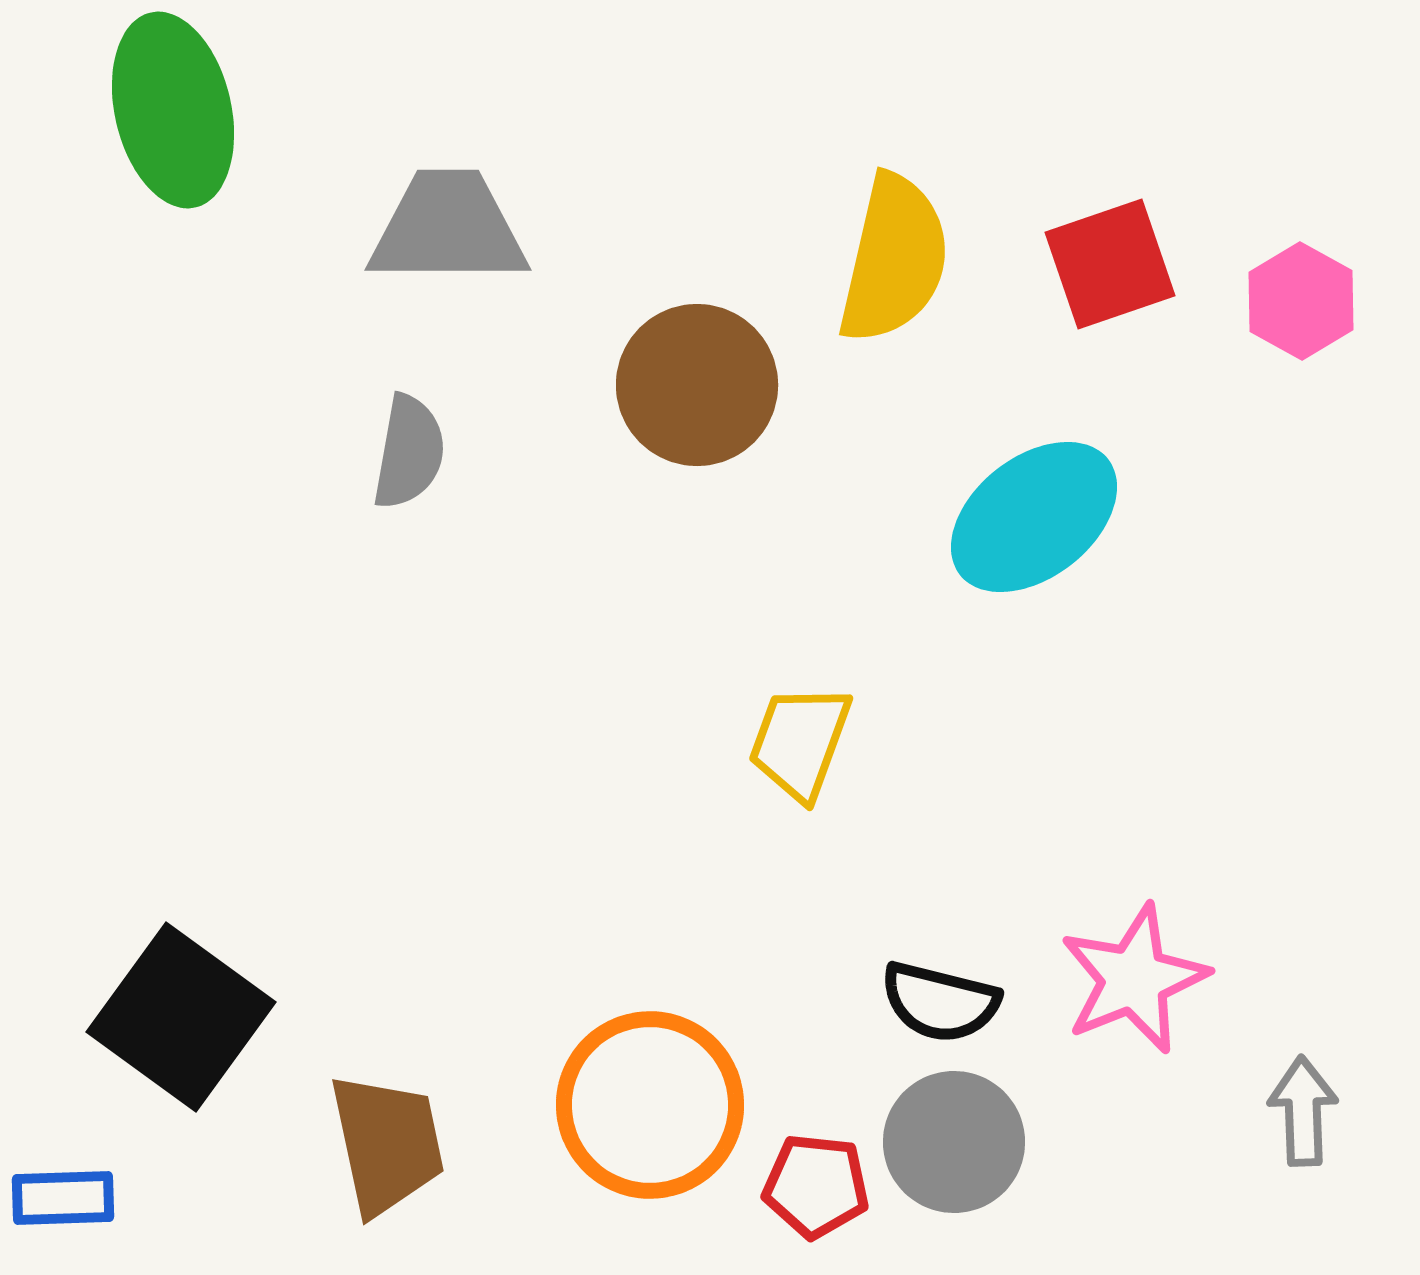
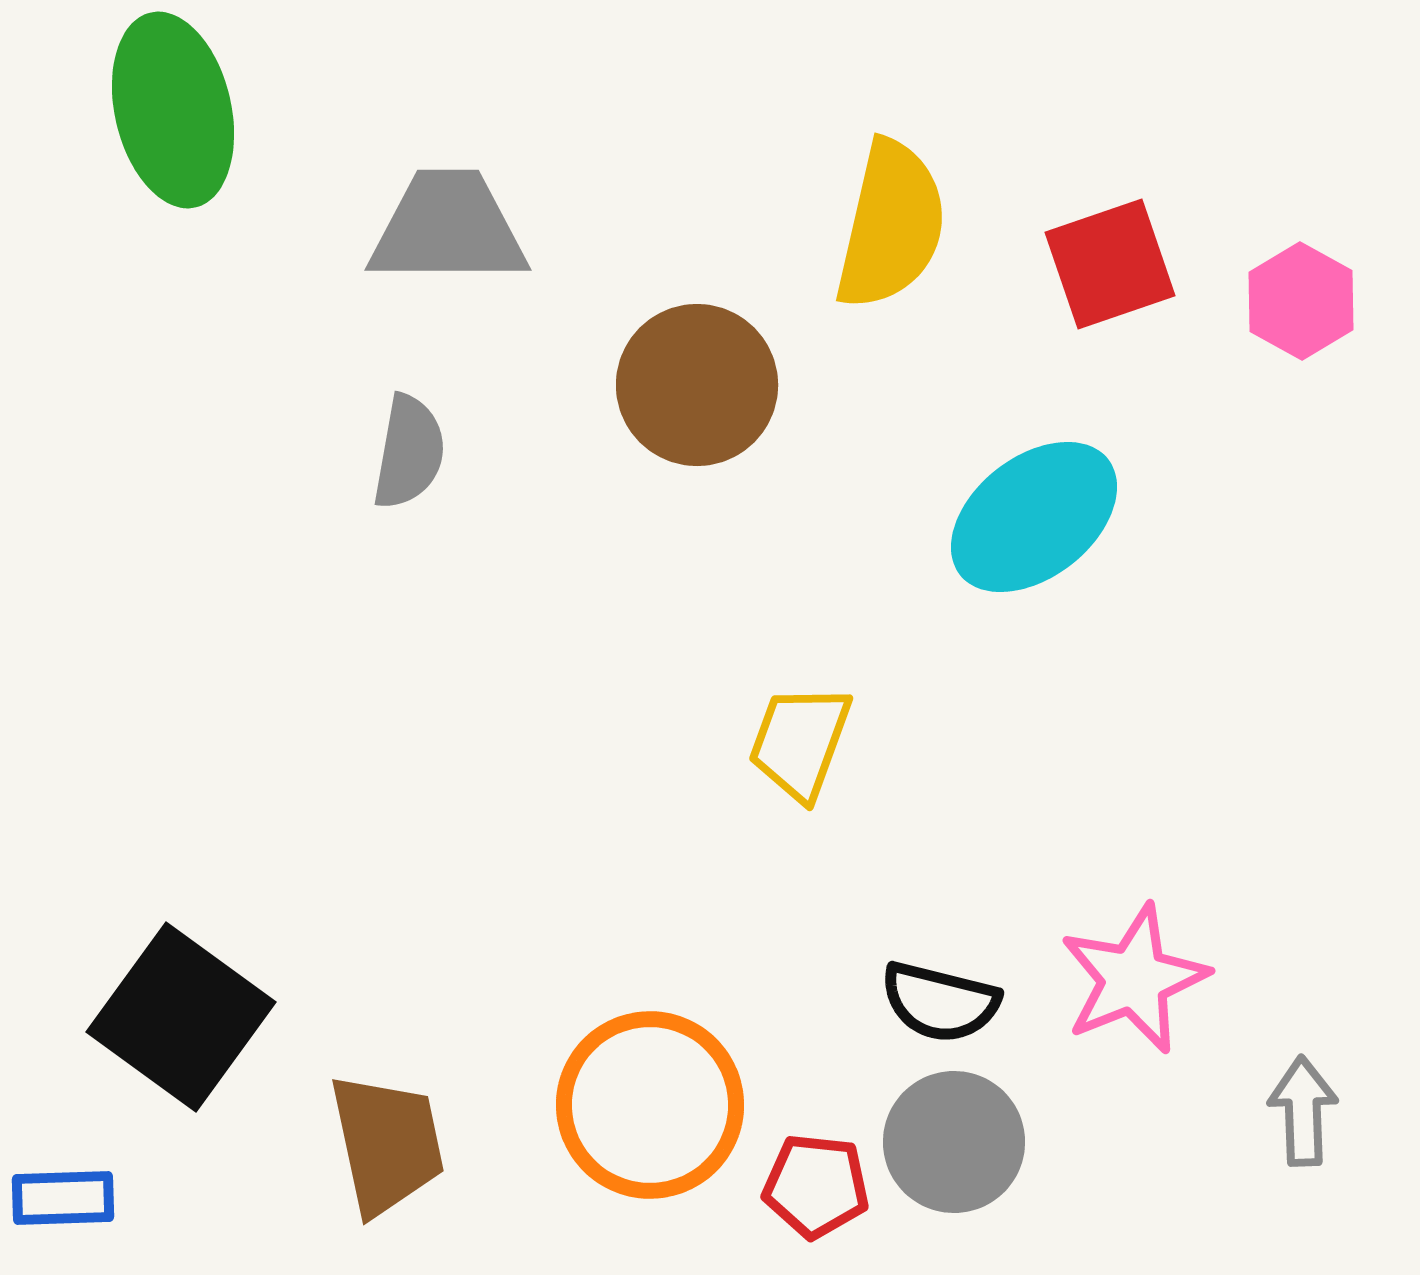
yellow semicircle: moved 3 px left, 34 px up
